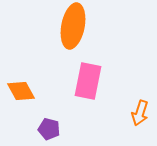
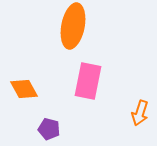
orange diamond: moved 3 px right, 2 px up
